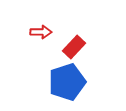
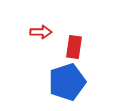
red rectangle: rotated 35 degrees counterclockwise
